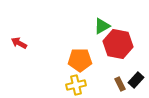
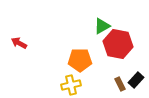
yellow cross: moved 5 px left
